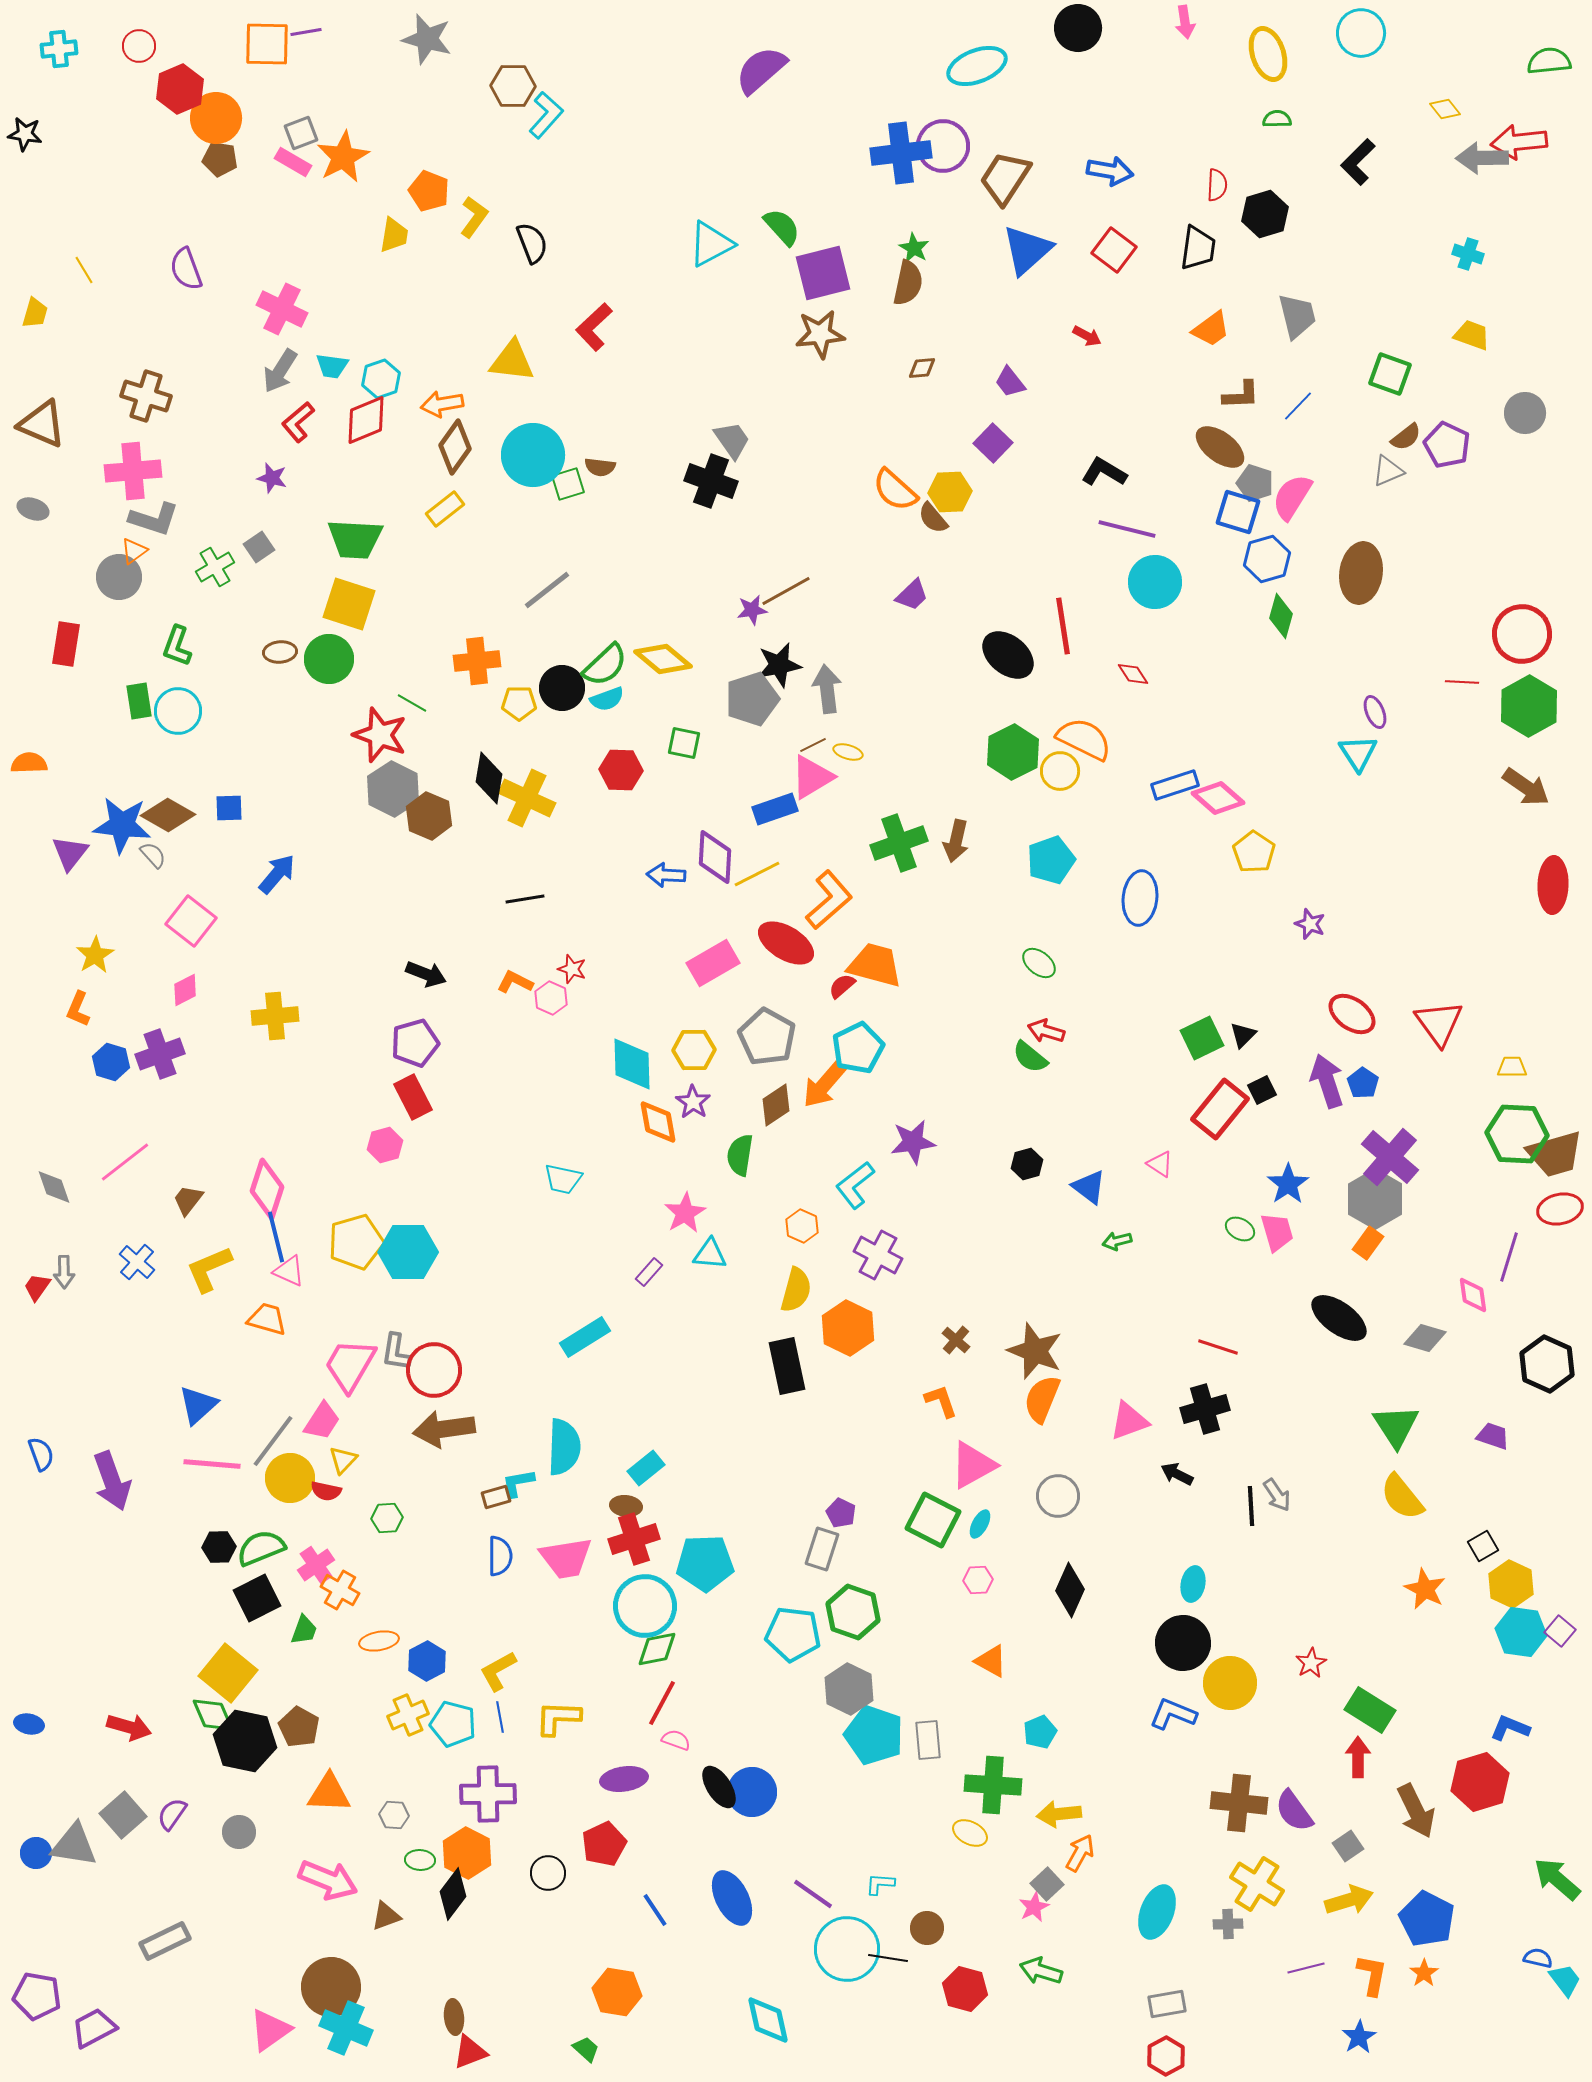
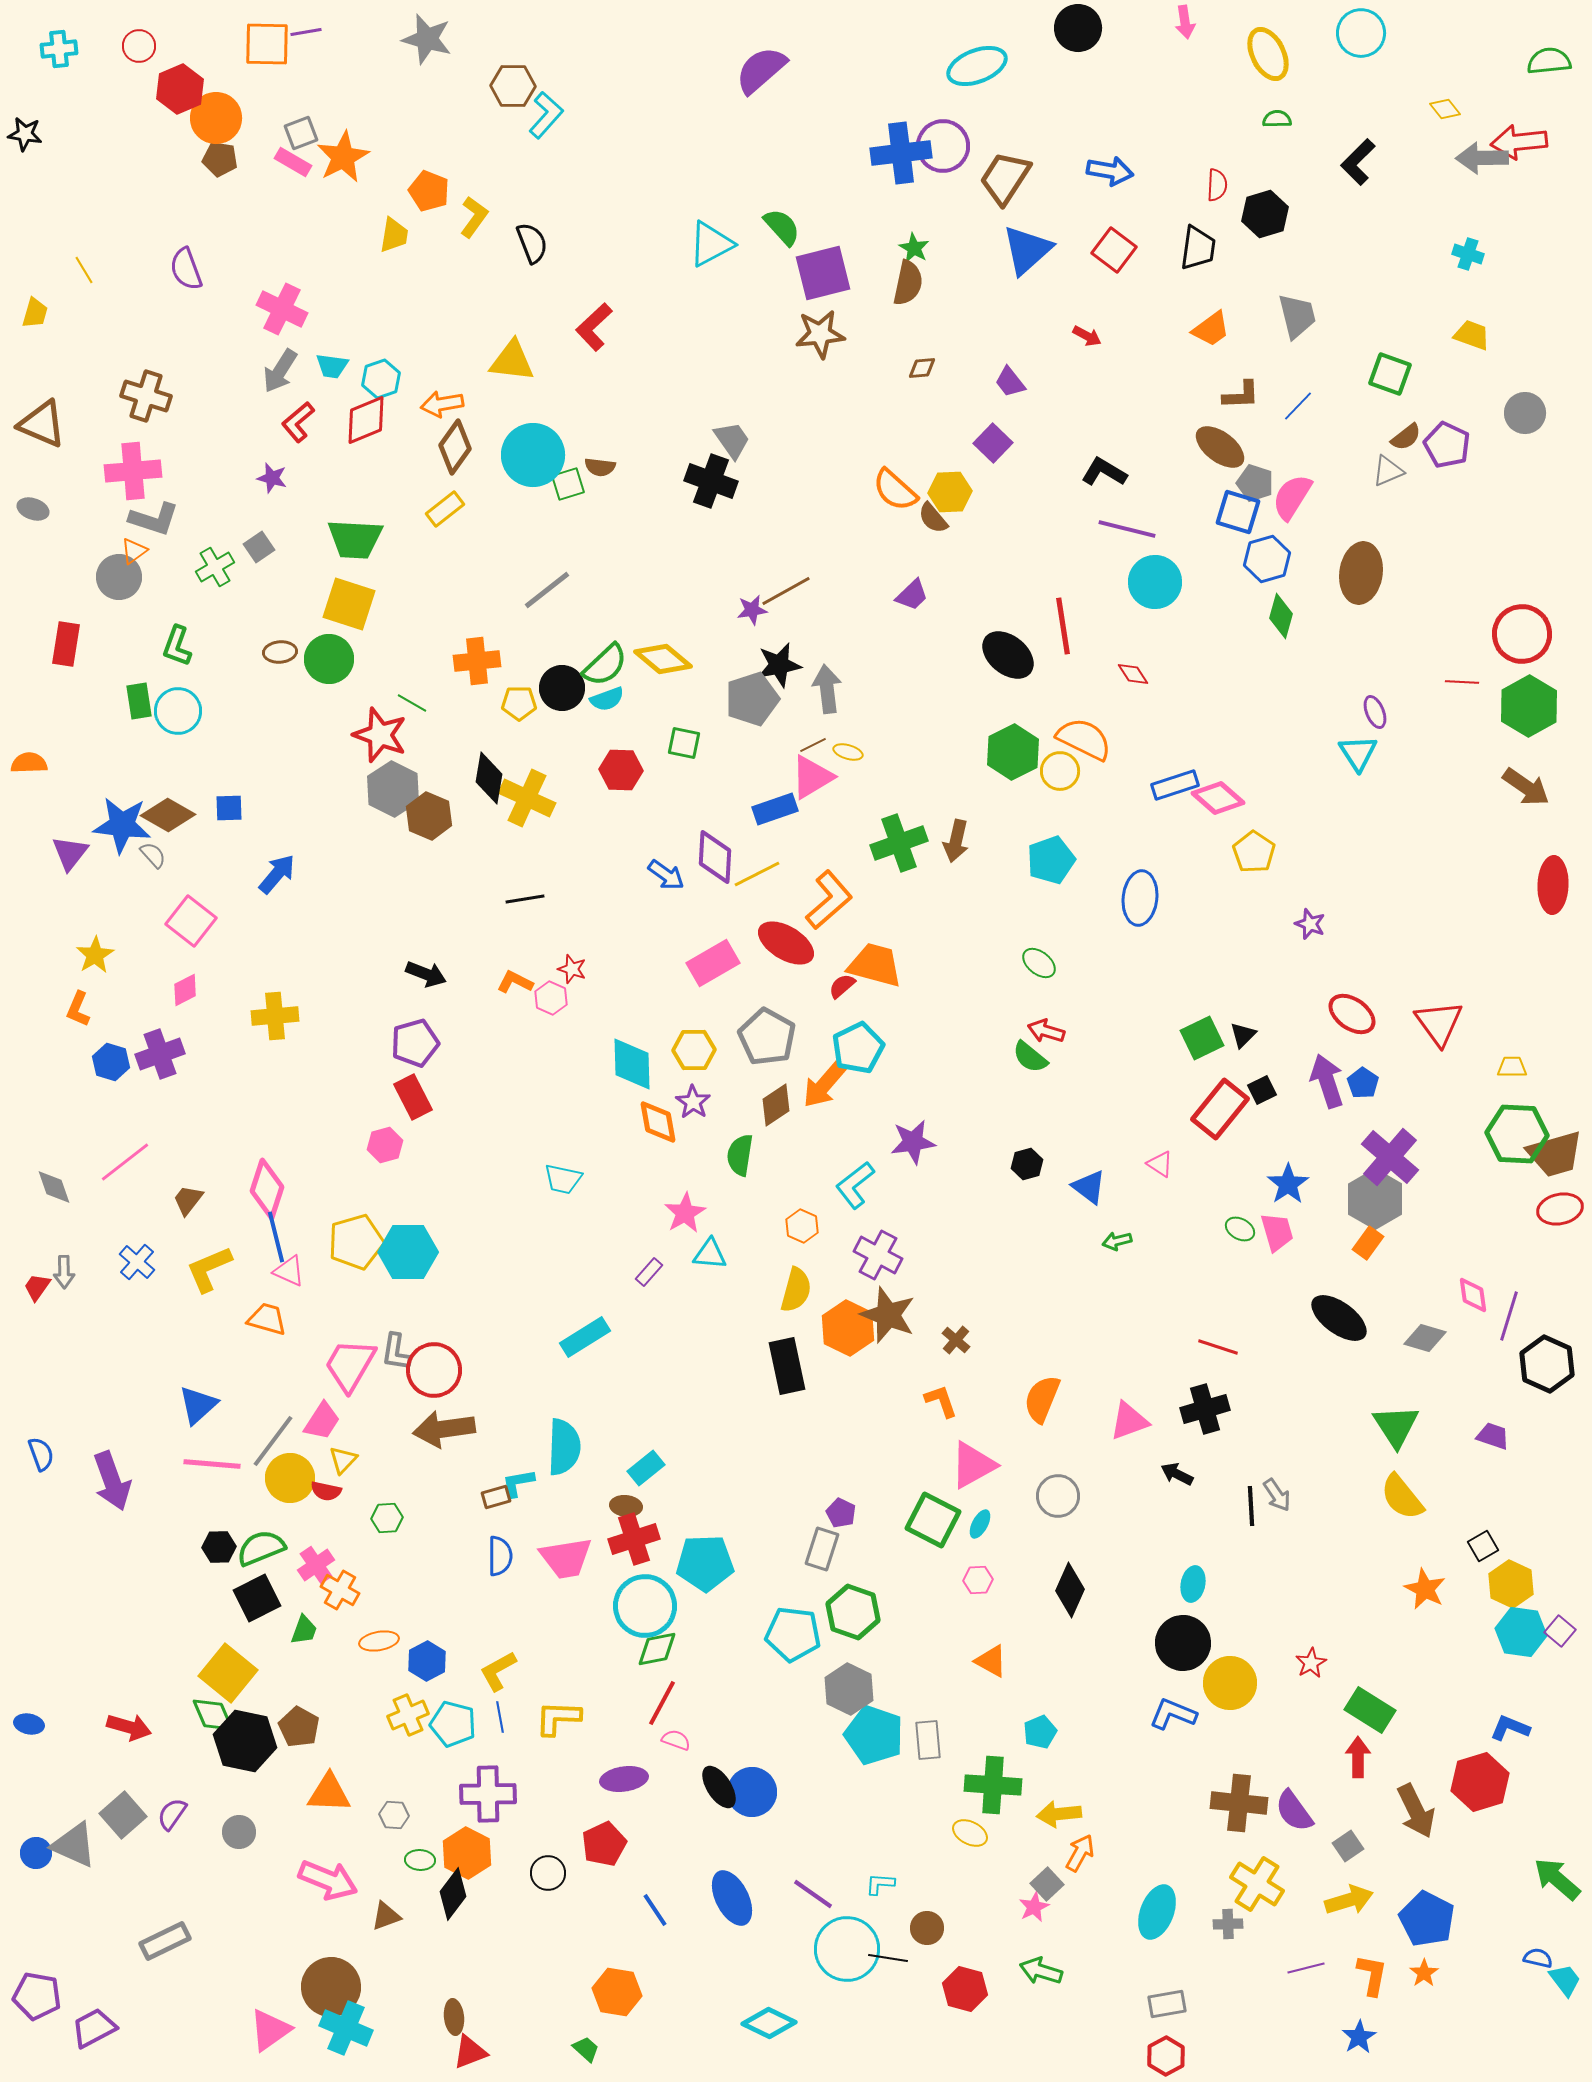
yellow ellipse at (1268, 54): rotated 8 degrees counterclockwise
blue arrow at (666, 875): rotated 147 degrees counterclockwise
purple line at (1509, 1257): moved 59 px down
brown star at (1035, 1351): moved 147 px left, 36 px up
gray triangle at (74, 1845): rotated 15 degrees clockwise
cyan diamond at (768, 2020): moved 1 px right, 3 px down; rotated 52 degrees counterclockwise
